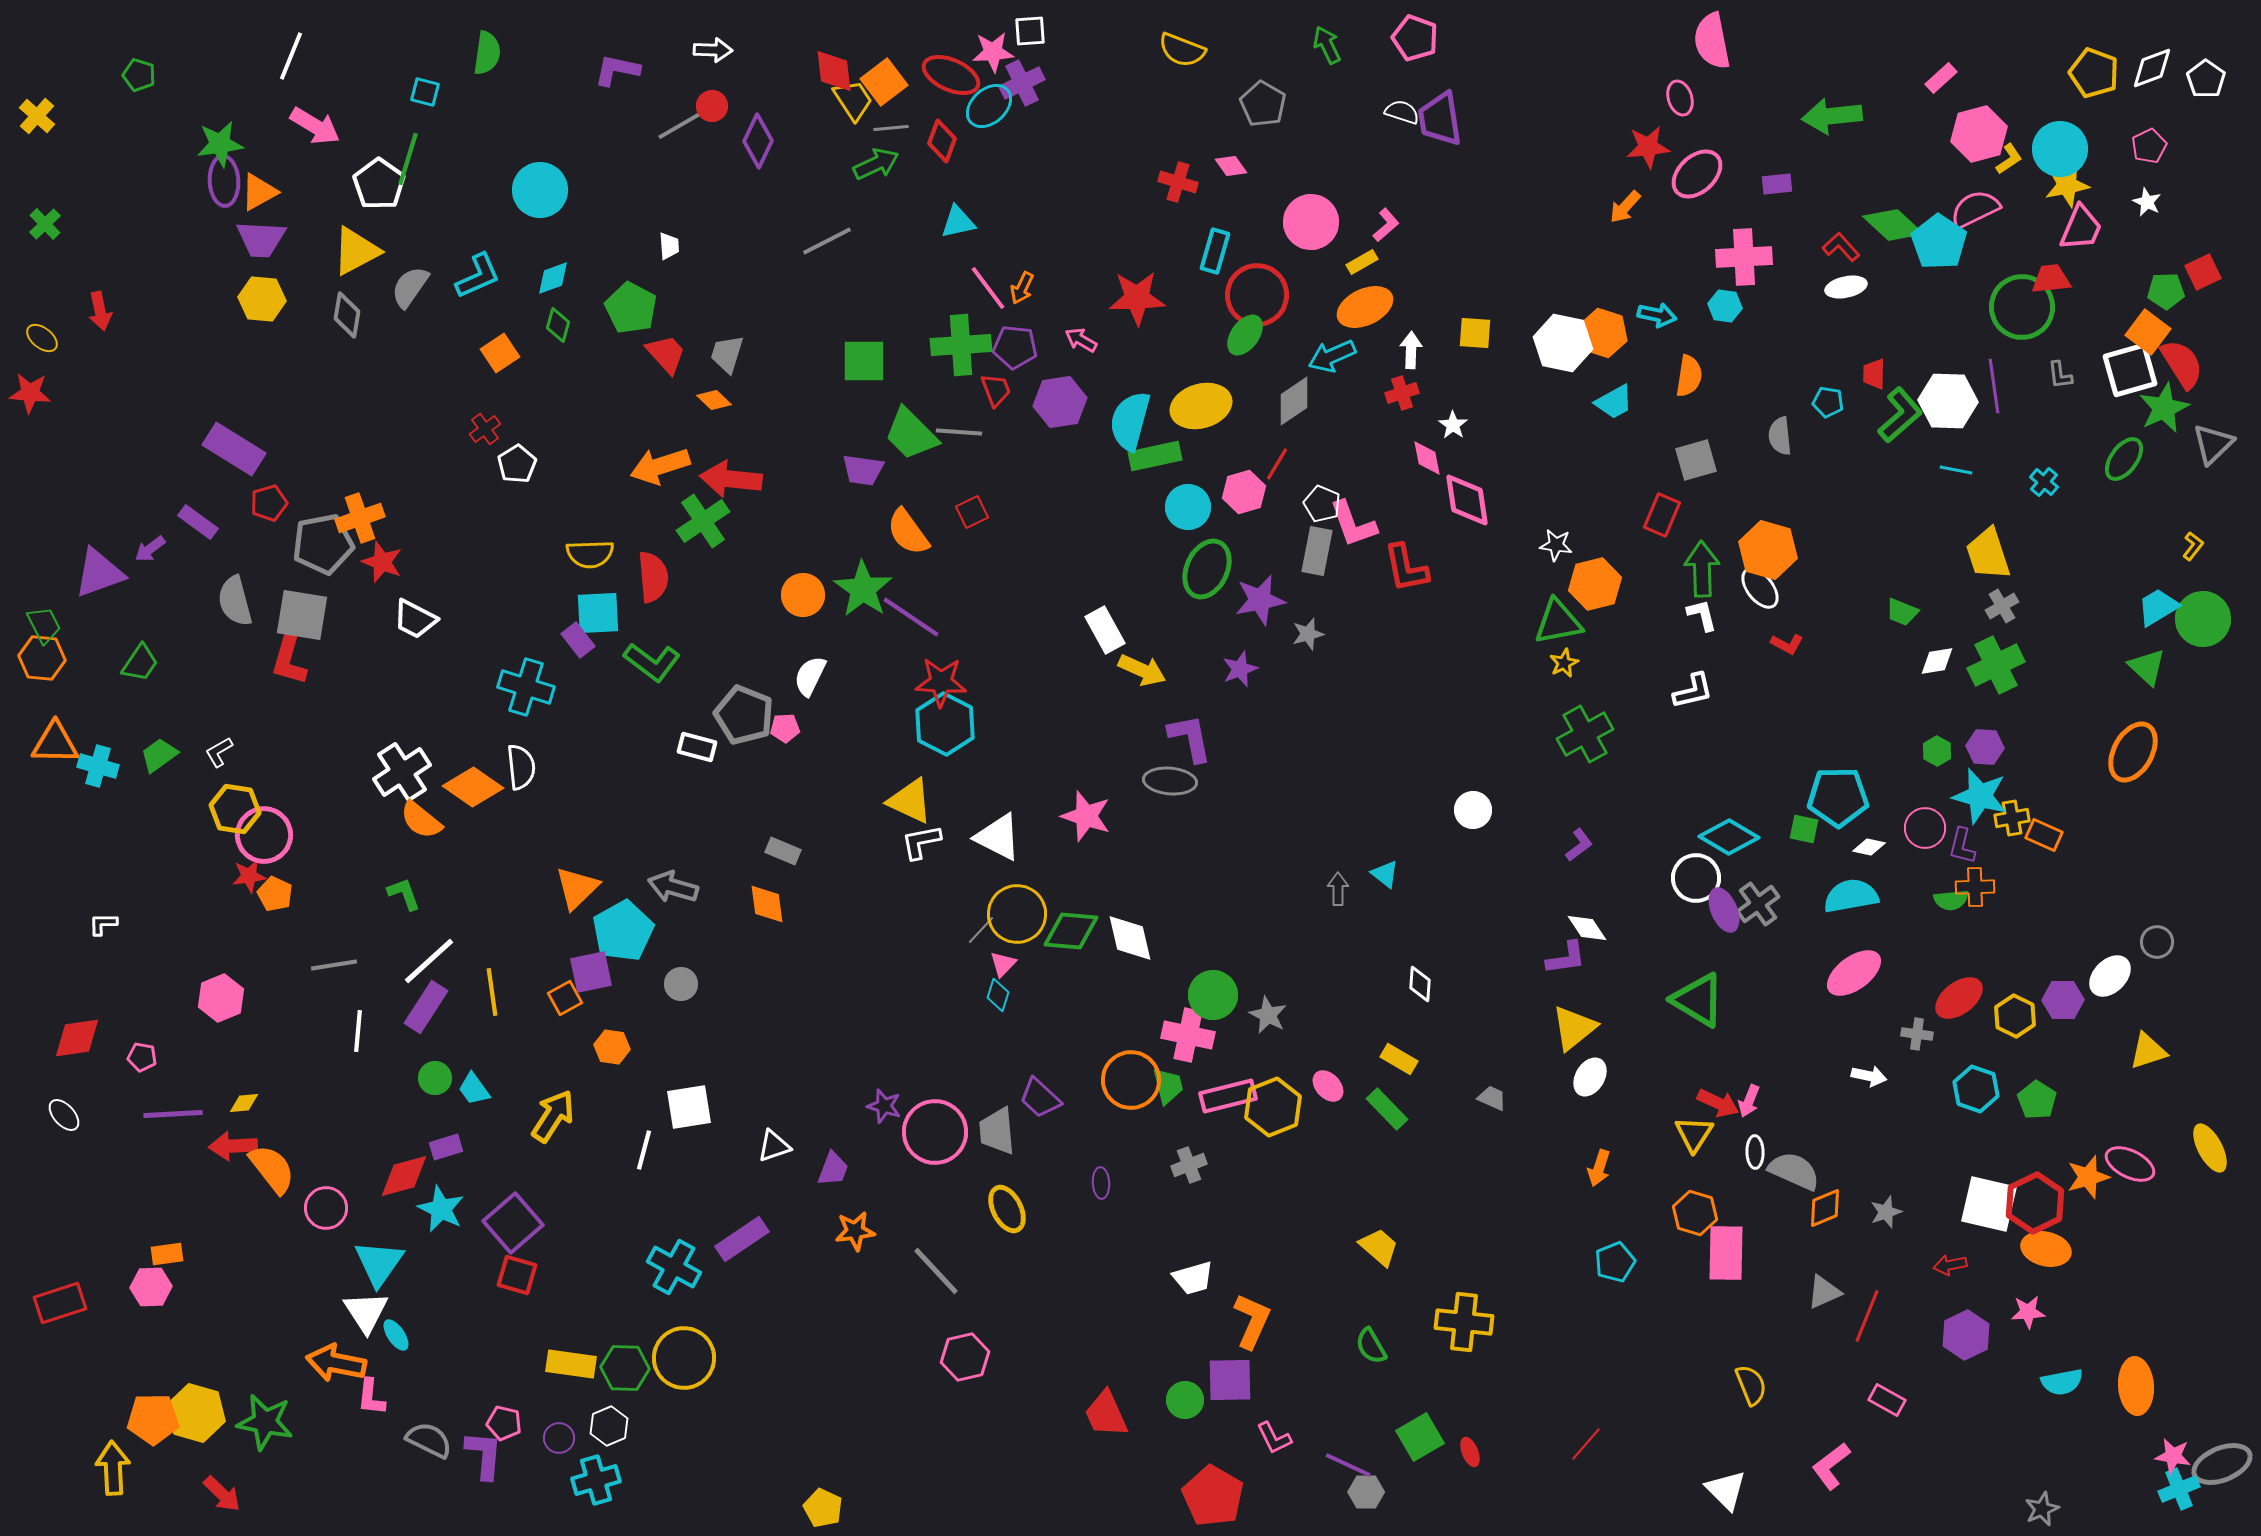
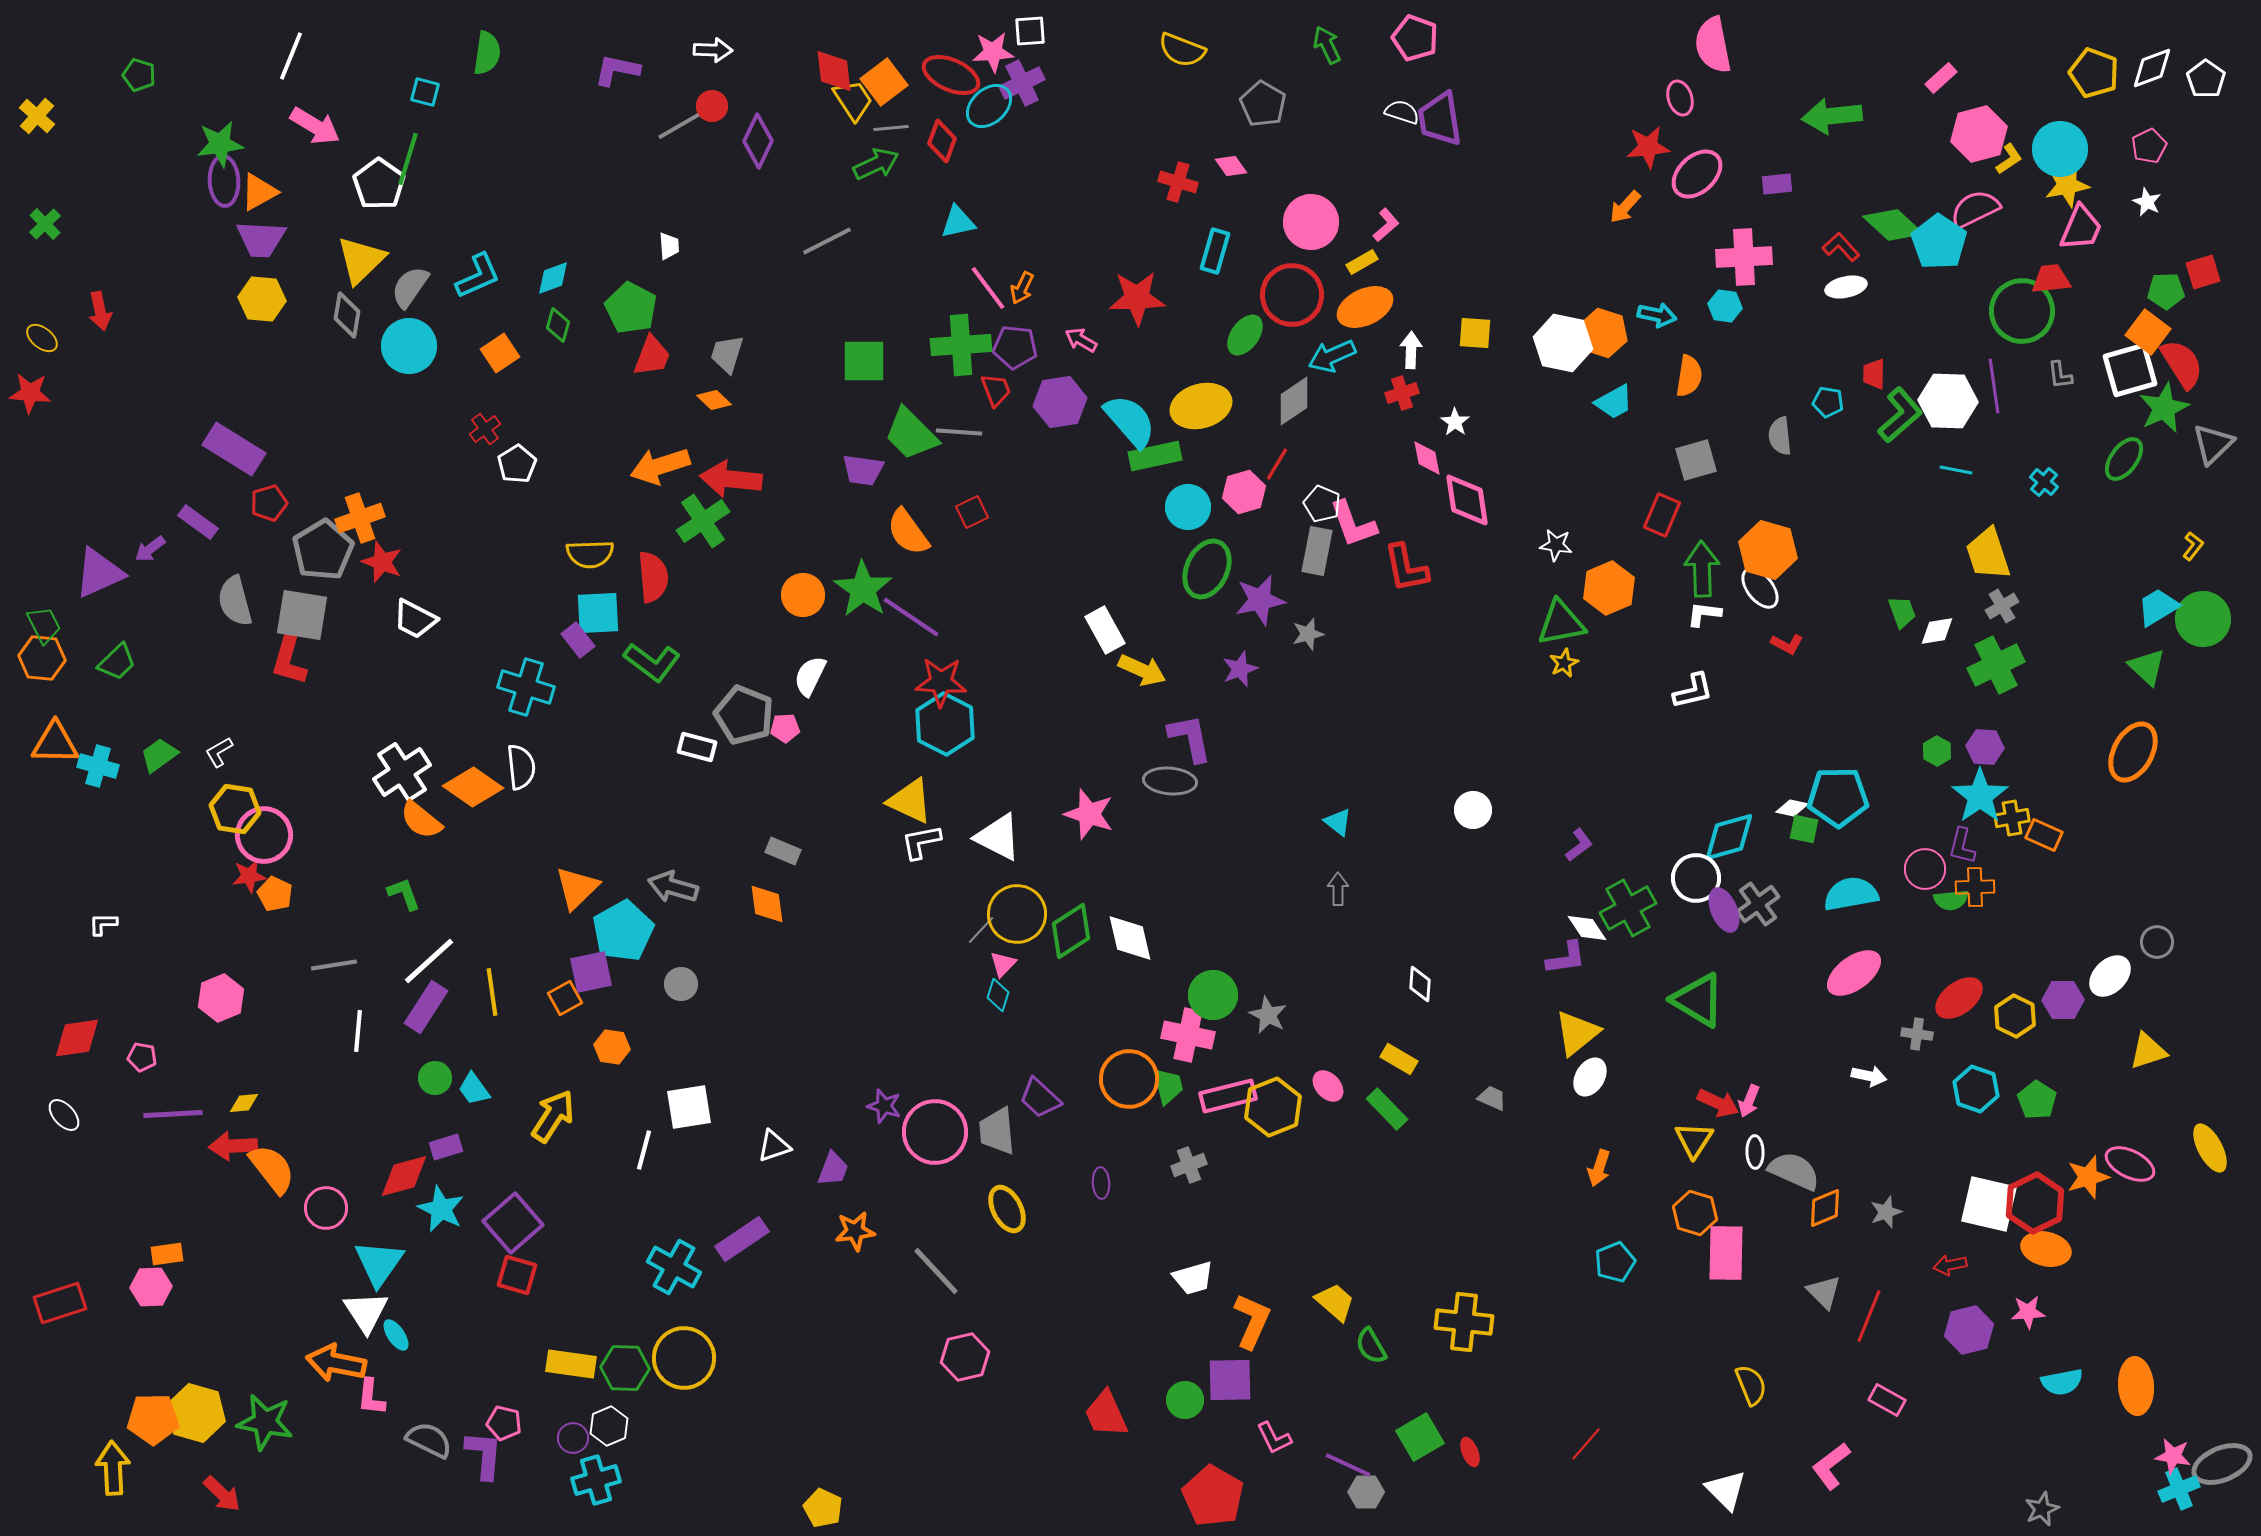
pink semicircle at (1712, 41): moved 1 px right, 4 px down
cyan circle at (540, 190): moved 131 px left, 156 px down
yellow triangle at (356, 251): moved 5 px right, 9 px down; rotated 16 degrees counterclockwise
red square at (2203, 272): rotated 9 degrees clockwise
red circle at (1257, 295): moved 35 px right
green circle at (2022, 307): moved 4 px down
red trapezoid at (666, 354): moved 14 px left, 2 px down; rotated 63 degrees clockwise
cyan semicircle at (1130, 421): rotated 124 degrees clockwise
white star at (1453, 425): moved 2 px right, 3 px up
gray pentagon at (323, 544): moved 6 px down; rotated 20 degrees counterclockwise
purple triangle at (99, 573): rotated 4 degrees counterclockwise
orange hexagon at (1595, 584): moved 14 px right, 4 px down; rotated 9 degrees counterclockwise
green trapezoid at (1902, 612): rotated 132 degrees counterclockwise
white L-shape at (1702, 615): moved 2 px right, 1 px up; rotated 69 degrees counterclockwise
green triangle at (1558, 622): moved 3 px right, 1 px down
white diamond at (1937, 661): moved 30 px up
green trapezoid at (140, 663): moved 23 px left, 1 px up; rotated 12 degrees clockwise
green cross at (1585, 734): moved 43 px right, 174 px down
cyan star at (1980, 796): rotated 22 degrees clockwise
pink star at (1086, 816): moved 3 px right, 2 px up
pink circle at (1925, 828): moved 41 px down
cyan diamond at (1729, 837): rotated 46 degrees counterclockwise
white diamond at (1869, 847): moved 77 px left, 39 px up
cyan triangle at (1385, 874): moved 47 px left, 52 px up
cyan semicircle at (1851, 896): moved 2 px up
green diamond at (1071, 931): rotated 38 degrees counterclockwise
yellow triangle at (1574, 1028): moved 3 px right, 5 px down
orange circle at (1131, 1080): moved 2 px left, 1 px up
yellow triangle at (1694, 1134): moved 6 px down
yellow trapezoid at (1379, 1247): moved 44 px left, 55 px down
gray triangle at (1824, 1292): rotated 51 degrees counterclockwise
red line at (1867, 1316): moved 2 px right
purple hexagon at (1966, 1335): moved 3 px right, 5 px up; rotated 12 degrees clockwise
purple circle at (559, 1438): moved 14 px right
